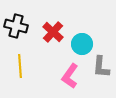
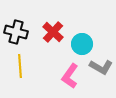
black cross: moved 6 px down
gray L-shape: rotated 65 degrees counterclockwise
